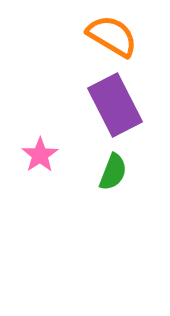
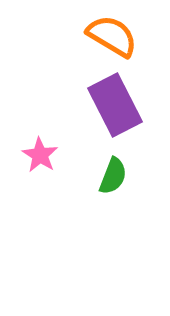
pink star: rotated 6 degrees counterclockwise
green semicircle: moved 4 px down
